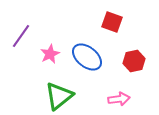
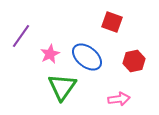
green triangle: moved 3 px right, 9 px up; rotated 16 degrees counterclockwise
